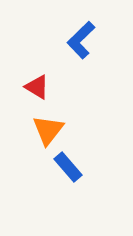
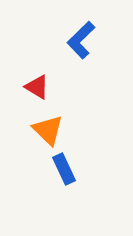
orange triangle: rotated 24 degrees counterclockwise
blue rectangle: moved 4 px left, 2 px down; rotated 16 degrees clockwise
